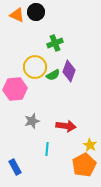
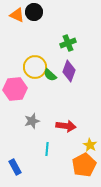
black circle: moved 2 px left
green cross: moved 13 px right
green semicircle: moved 3 px left; rotated 72 degrees clockwise
